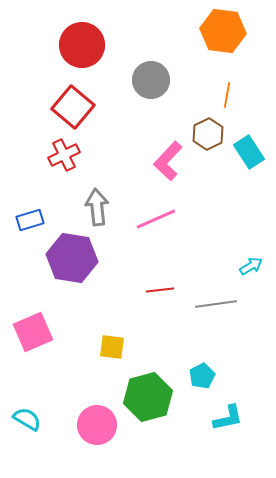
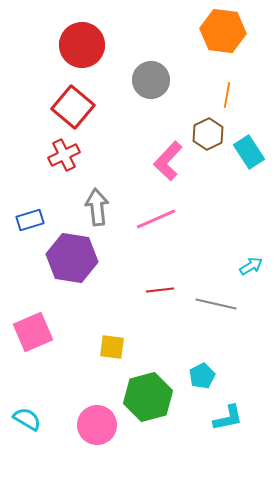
gray line: rotated 21 degrees clockwise
